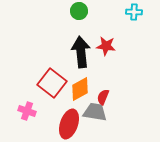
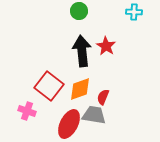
red star: rotated 24 degrees clockwise
black arrow: moved 1 px right, 1 px up
red square: moved 3 px left, 3 px down
orange diamond: rotated 10 degrees clockwise
gray trapezoid: moved 1 px left, 3 px down
red ellipse: rotated 8 degrees clockwise
